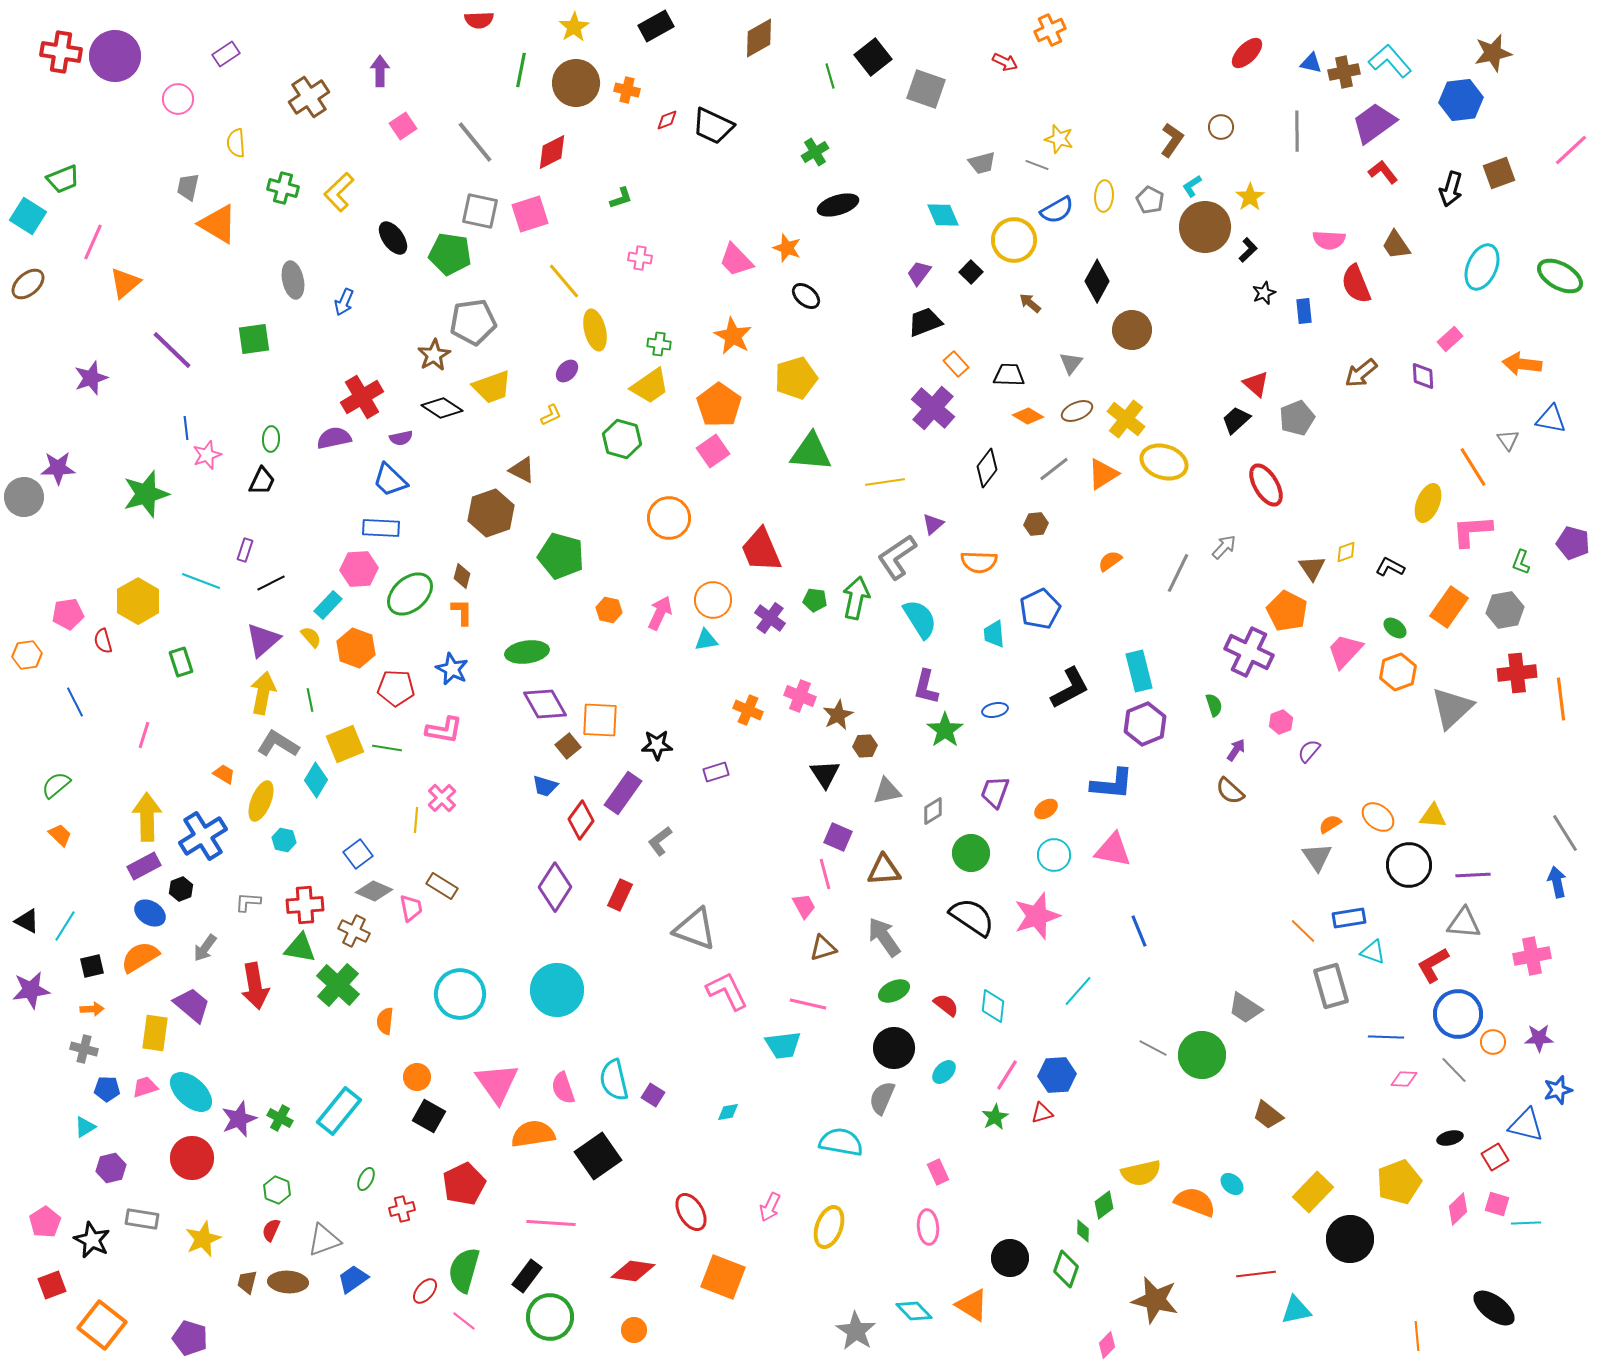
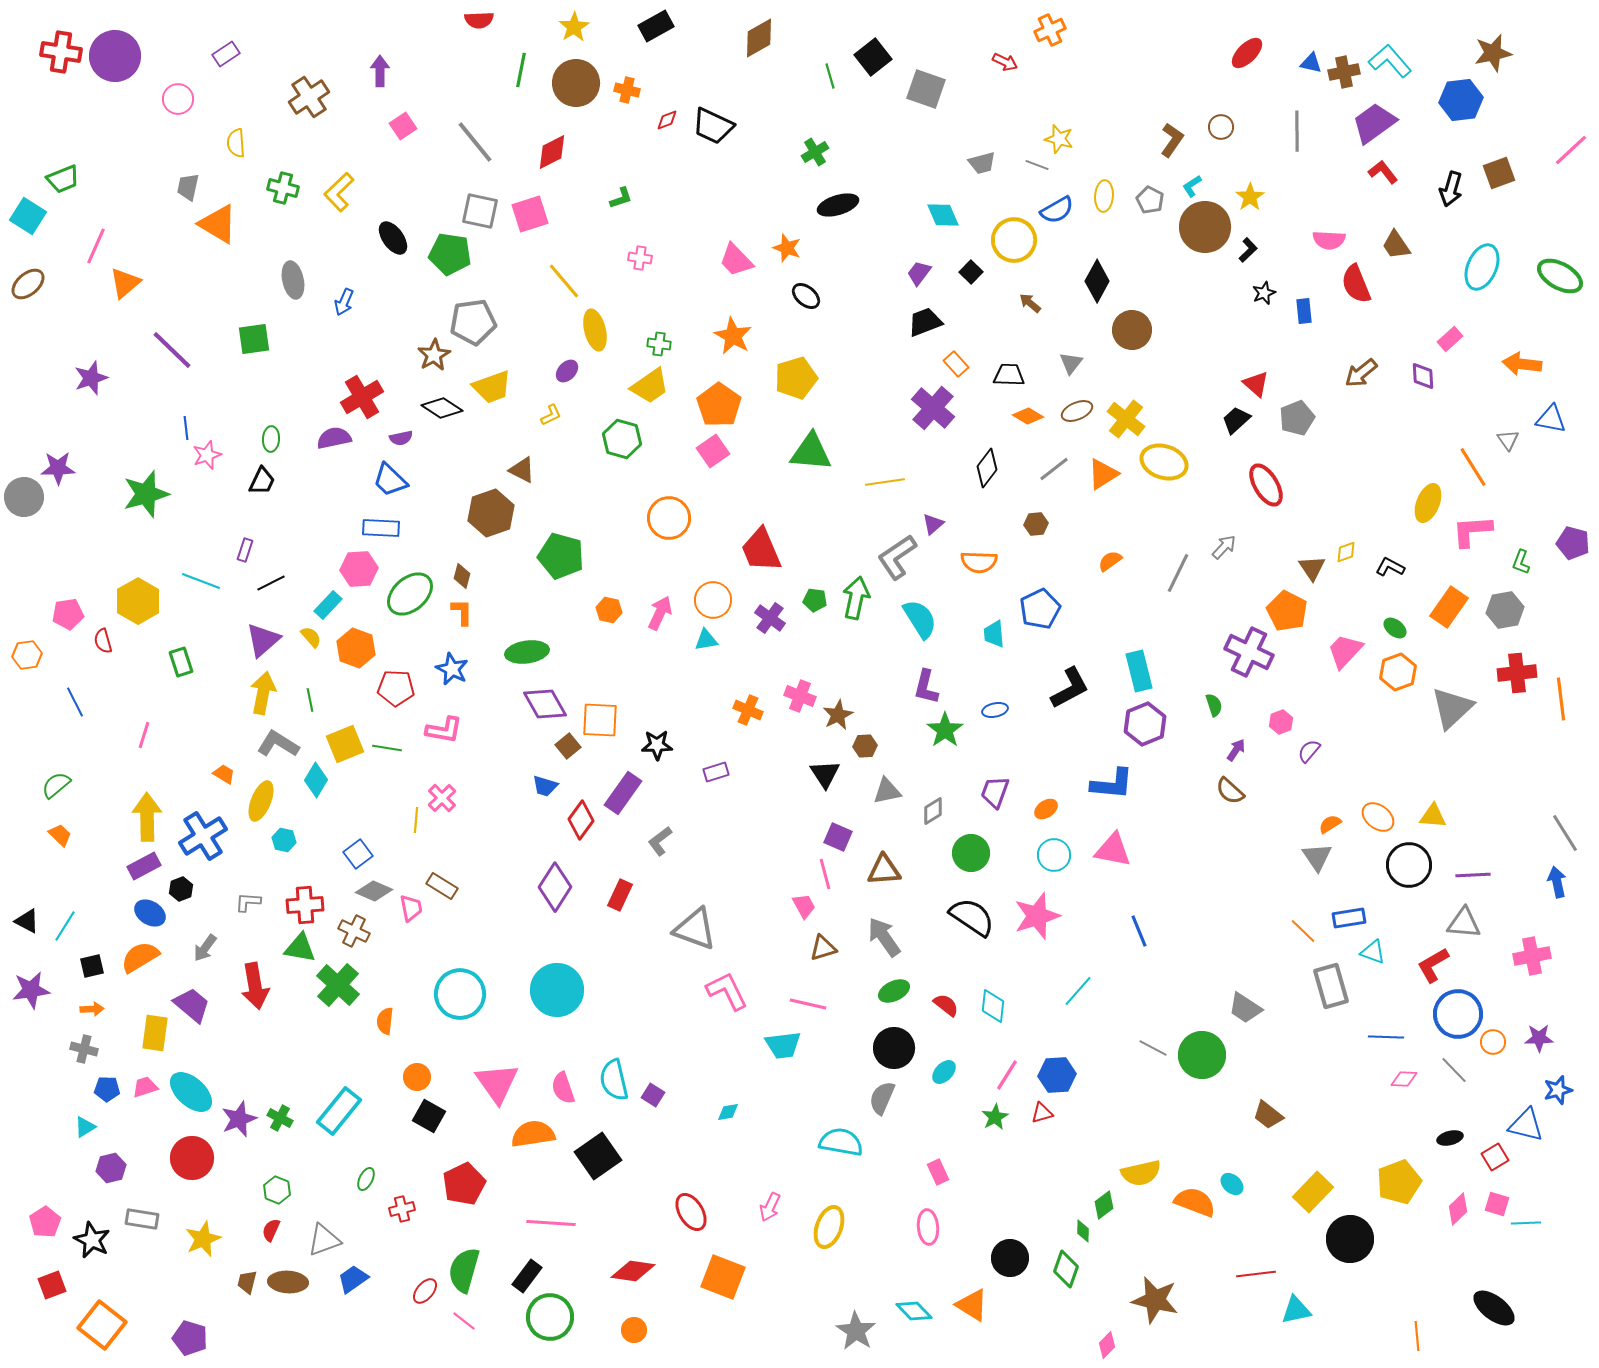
pink line at (93, 242): moved 3 px right, 4 px down
